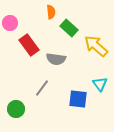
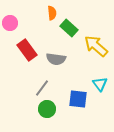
orange semicircle: moved 1 px right, 1 px down
red rectangle: moved 2 px left, 5 px down
green circle: moved 31 px right
